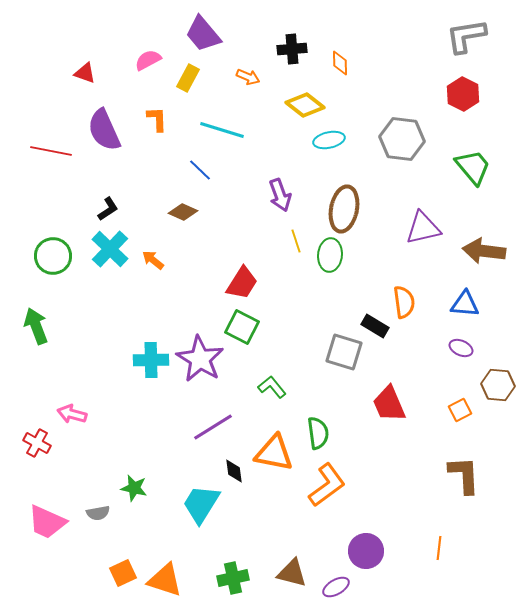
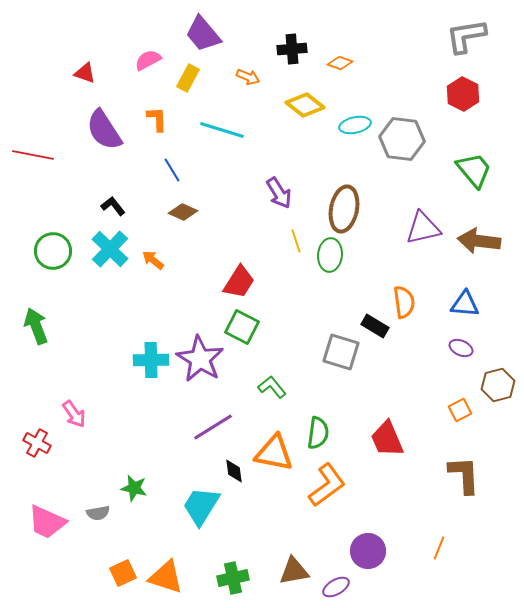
orange diamond at (340, 63): rotated 70 degrees counterclockwise
purple semicircle at (104, 130): rotated 9 degrees counterclockwise
cyan ellipse at (329, 140): moved 26 px right, 15 px up
red line at (51, 151): moved 18 px left, 4 px down
green trapezoid at (473, 167): moved 1 px right, 3 px down
blue line at (200, 170): moved 28 px left; rotated 15 degrees clockwise
purple arrow at (280, 195): moved 1 px left, 2 px up; rotated 12 degrees counterclockwise
black L-shape at (108, 209): moved 5 px right, 3 px up; rotated 95 degrees counterclockwise
brown arrow at (484, 251): moved 5 px left, 10 px up
green circle at (53, 256): moved 5 px up
red trapezoid at (242, 283): moved 3 px left, 1 px up
gray square at (344, 352): moved 3 px left
brown hexagon at (498, 385): rotated 20 degrees counterclockwise
red trapezoid at (389, 404): moved 2 px left, 35 px down
pink arrow at (72, 414): moved 2 px right; rotated 140 degrees counterclockwise
green semicircle at (318, 433): rotated 16 degrees clockwise
cyan trapezoid at (201, 504): moved 2 px down
orange line at (439, 548): rotated 15 degrees clockwise
purple circle at (366, 551): moved 2 px right
brown triangle at (292, 573): moved 2 px right, 2 px up; rotated 24 degrees counterclockwise
orange triangle at (165, 580): moved 1 px right, 3 px up
